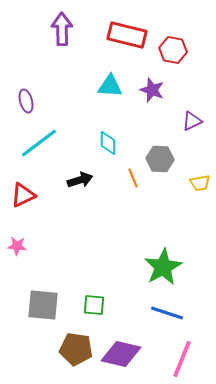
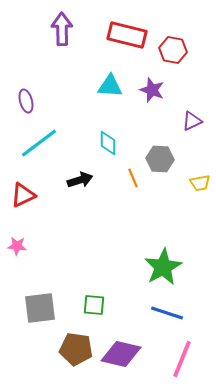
gray square: moved 3 px left, 3 px down; rotated 12 degrees counterclockwise
